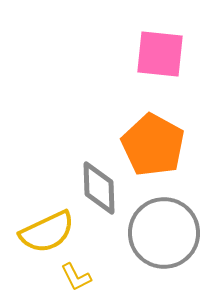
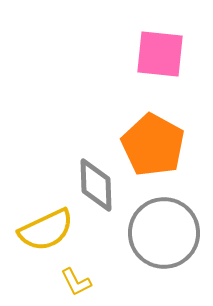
gray diamond: moved 3 px left, 3 px up
yellow semicircle: moved 1 px left, 2 px up
yellow L-shape: moved 5 px down
